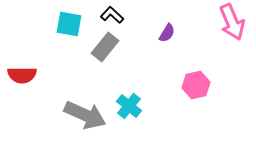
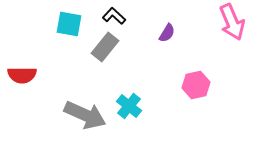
black L-shape: moved 2 px right, 1 px down
